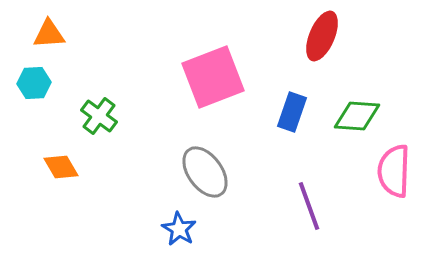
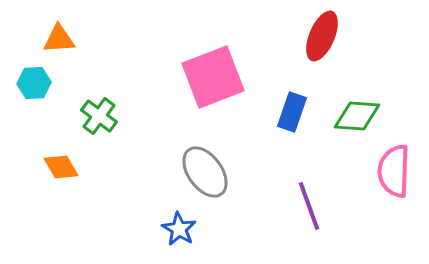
orange triangle: moved 10 px right, 5 px down
